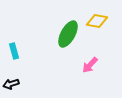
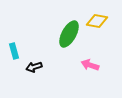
green ellipse: moved 1 px right
pink arrow: rotated 66 degrees clockwise
black arrow: moved 23 px right, 17 px up
